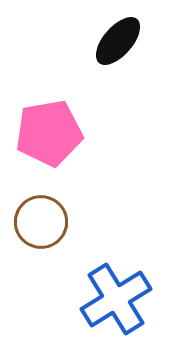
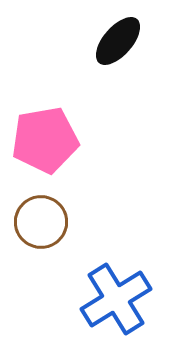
pink pentagon: moved 4 px left, 7 px down
